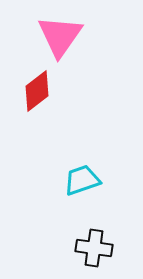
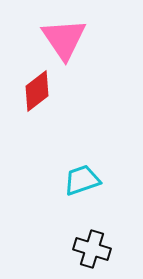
pink triangle: moved 4 px right, 3 px down; rotated 9 degrees counterclockwise
black cross: moved 2 px left, 1 px down; rotated 9 degrees clockwise
